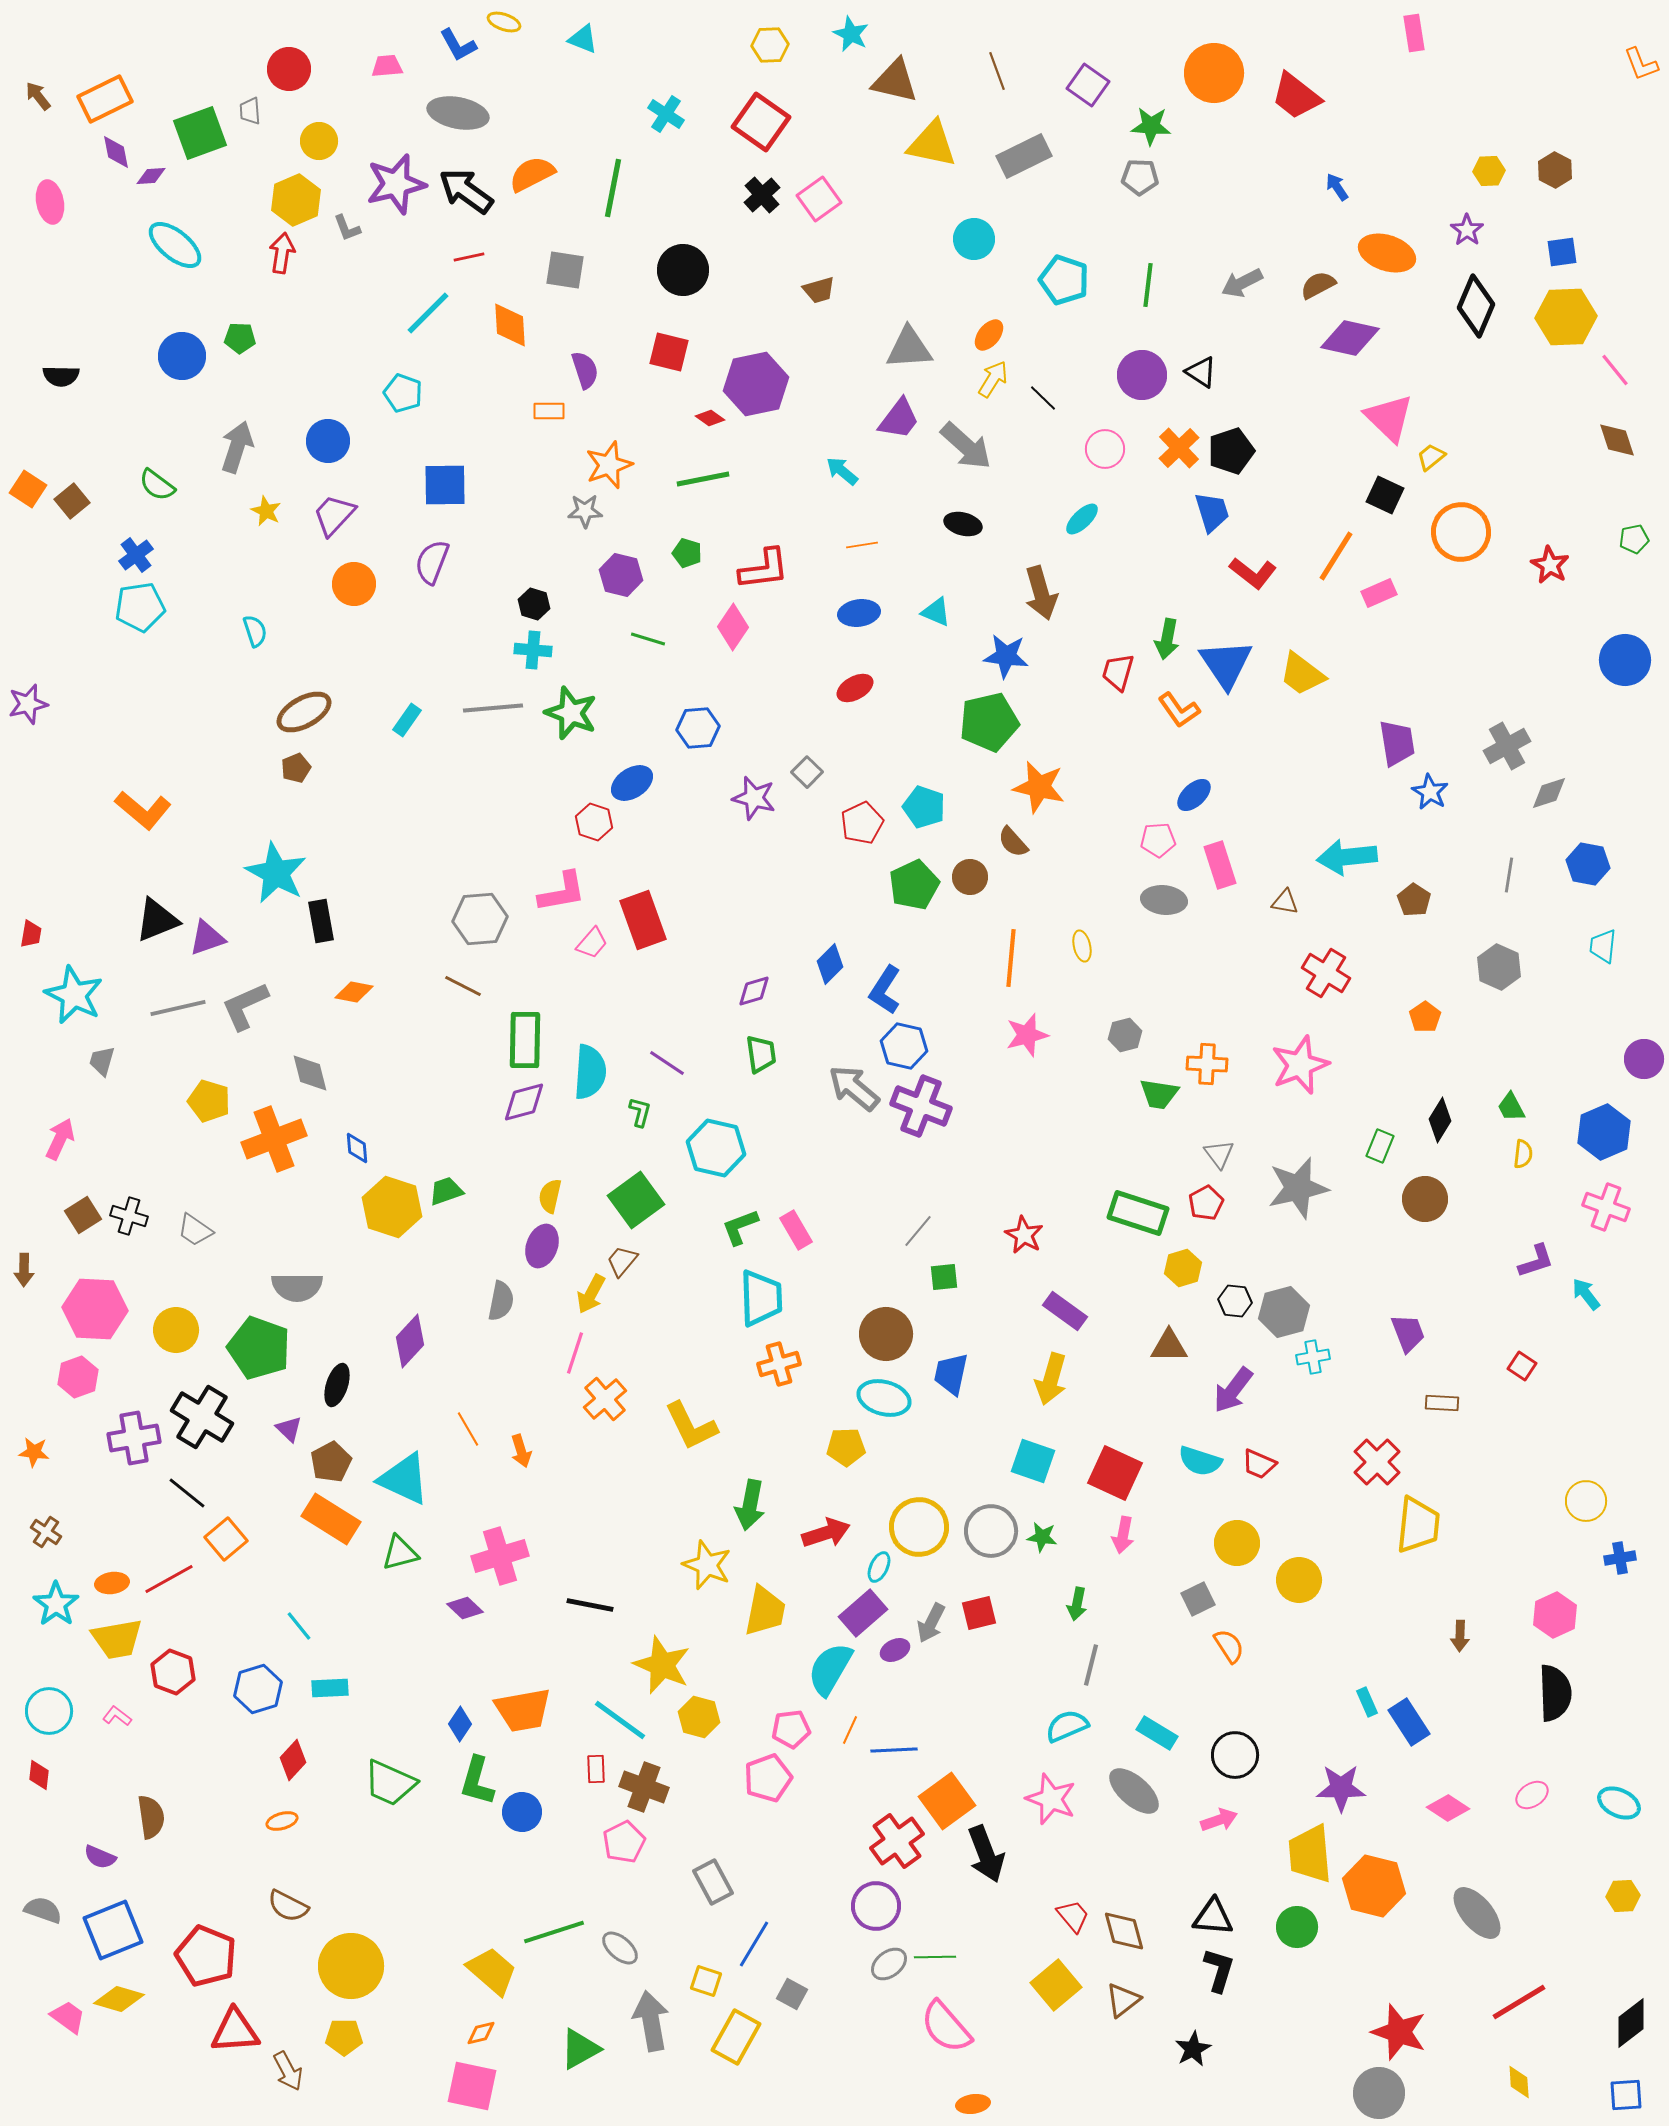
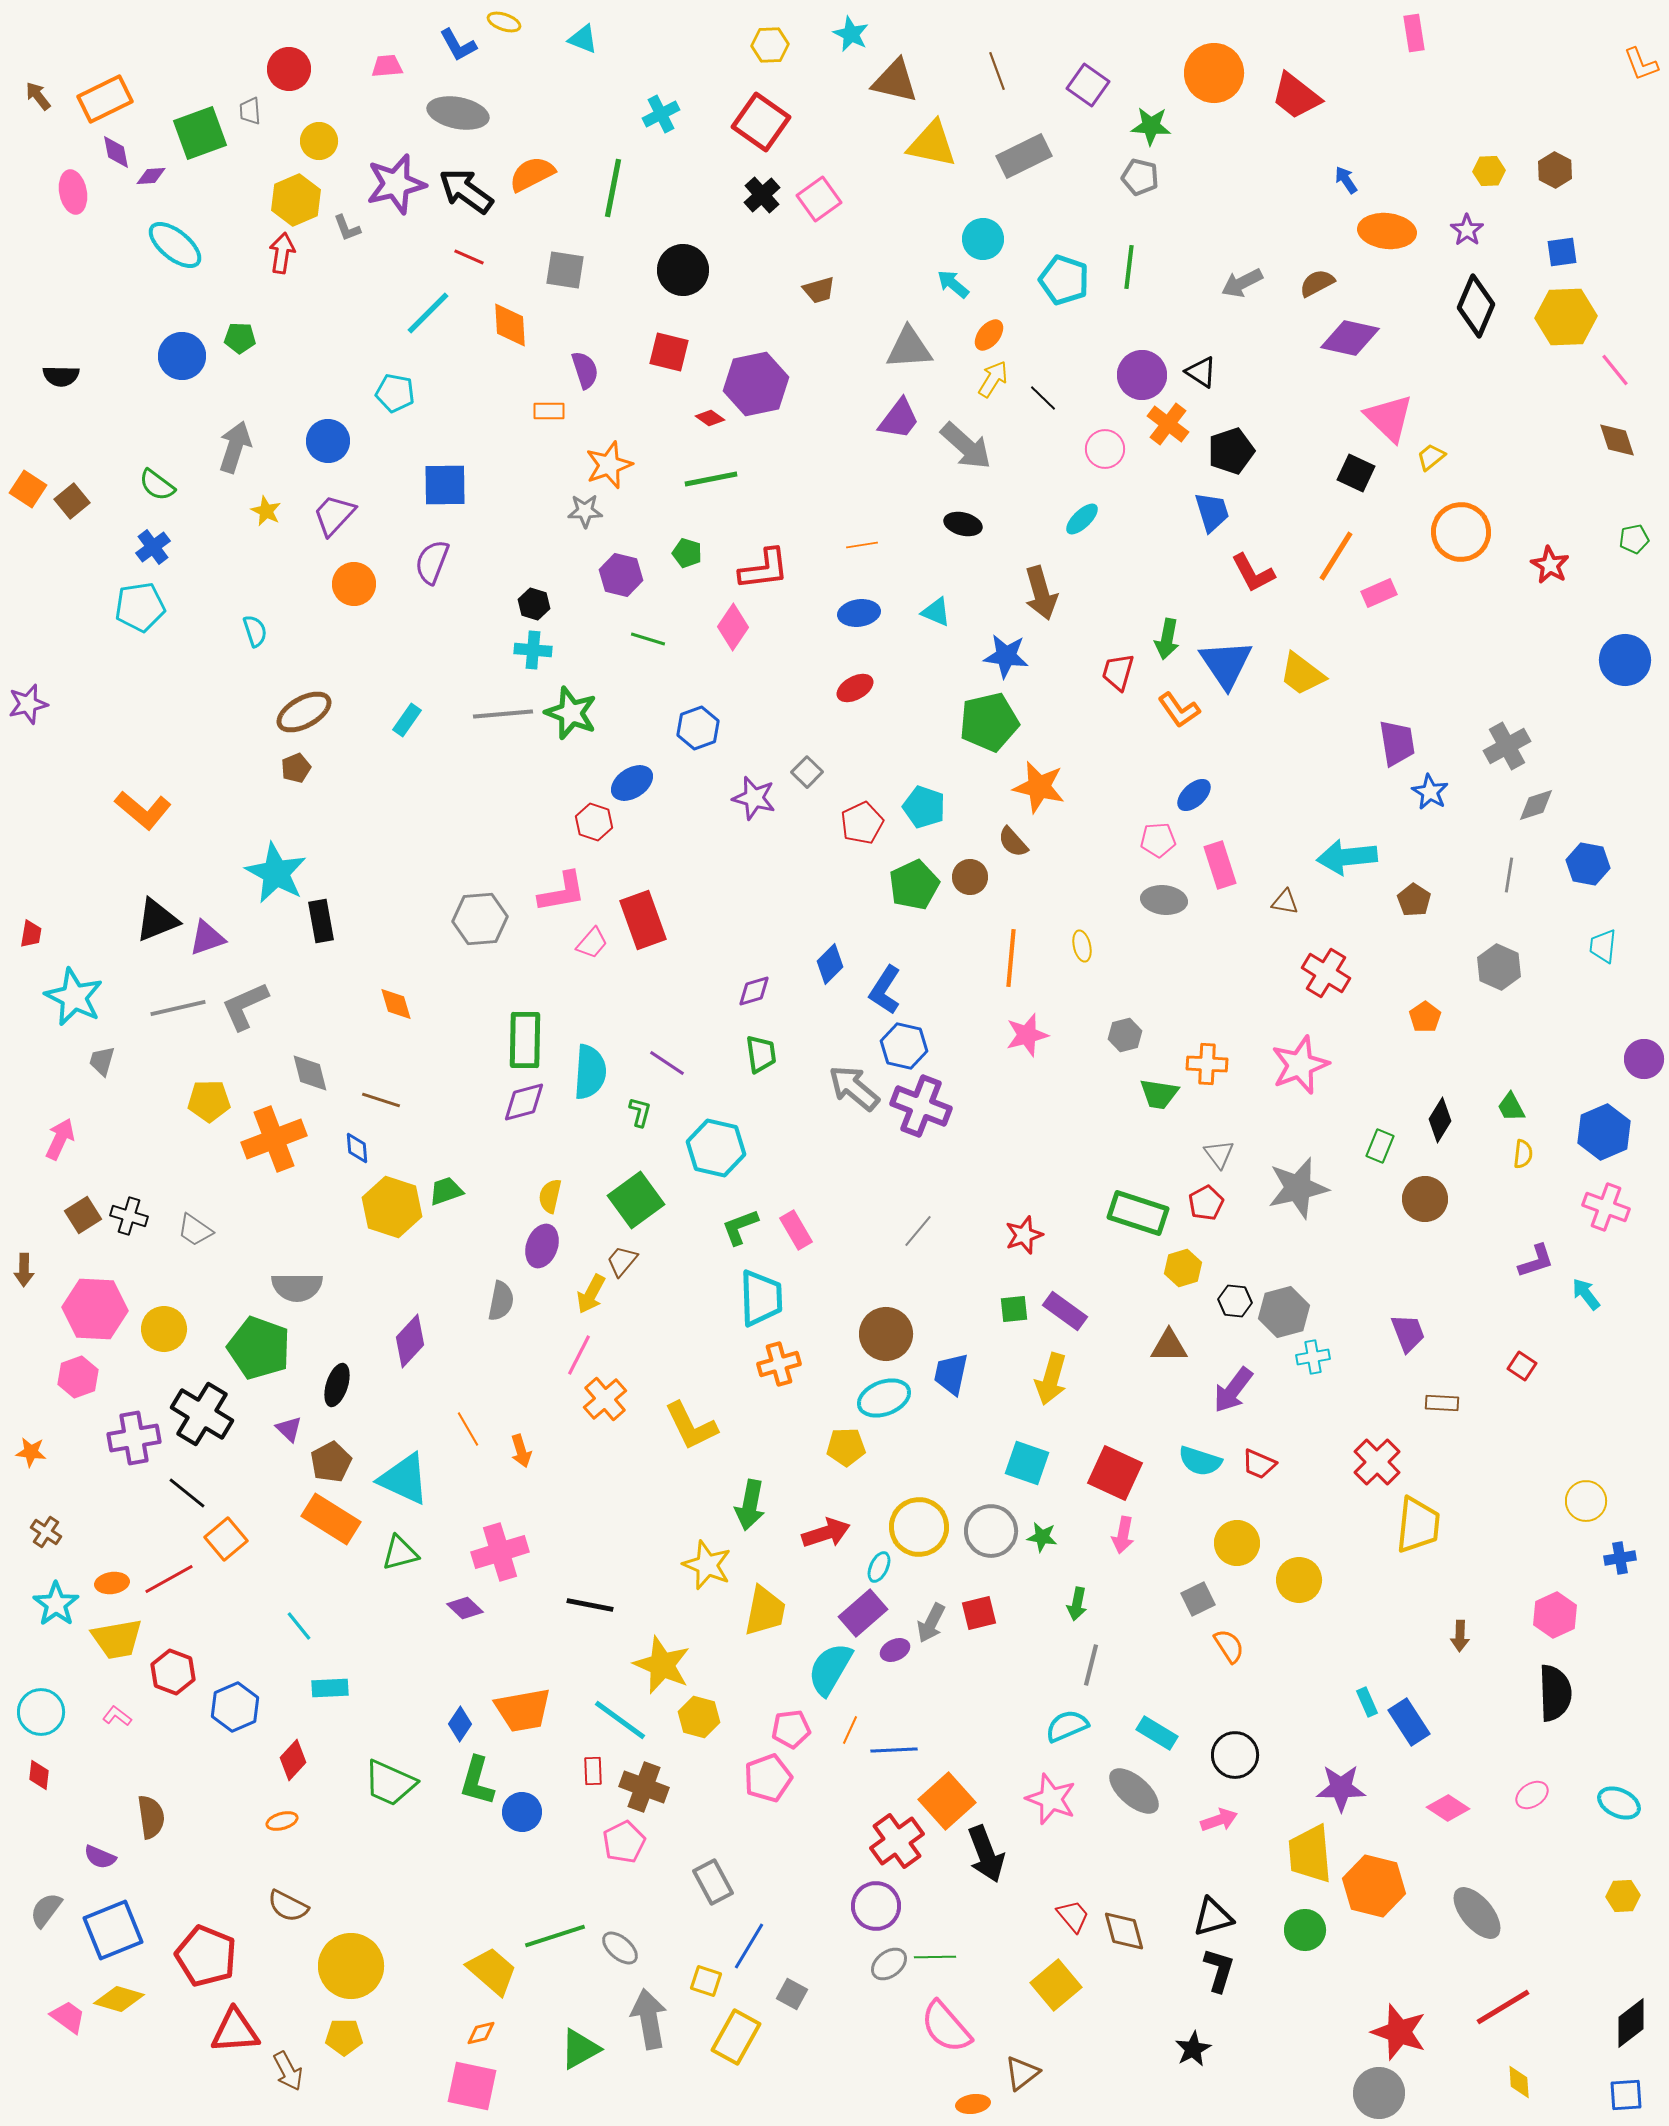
cyan cross at (666, 114): moved 5 px left; rotated 30 degrees clockwise
gray pentagon at (1140, 177): rotated 12 degrees clockwise
blue arrow at (1337, 187): moved 9 px right, 7 px up
pink ellipse at (50, 202): moved 23 px right, 10 px up
cyan circle at (974, 239): moved 9 px right
orange ellipse at (1387, 253): moved 22 px up; rotated 12 degrees counterclockwise
red line at (469, 257): rotated 36 degrees clockwise
green line at (1148, 285): moved 19 px left, 18 px up
brown semicircle at (1318, 285): moved 1 px left, 2 px up
cyan pentagon at (403, 393): moved 8 px left; rotated 9 degrees counterclockwise
gray arrow at (237, 447): moved 2 px left
orange cross at (1179, 448): moved 11 px left, 24 px up; rotated 9 degrees counterclockwise
cyan arrow at (842, 471): moved 111 px right, 187 px up
green line at (703, 479): moved 8 px right
black square at (1385, 495): moved 29 px left, 22 px up
blue cross at (136, 555): moved 17 px right, 8 px up
red L-shape at (1253, 573): rotated 24 degrees clockwise
gray line at (493, 708): moved 10 px right, 6 px down
blue hexagon at (698, 728): rotated 15 degrees counterclockwise
gray diamond at (1549, 793): moved 13 px left, 12 px down
brown line at (463, 986): moved 82 px left, 114 px down; rotated 9 degrees counterclockwise
orange diamond at (354, 992): moved 42 px right, 12 px down; rotated 63 degrees clockwise
cyan star at (74, 995): moved 2 px down
yellow pentagon at (209, 1101): rotated 18 degrees counterclockwise
red star at (1024, 1235): rotated 24 degrees clockwise
green square at (944, 1277): moved 70 px right, 32 px down
yellow circle at (176, 1330): moved 12 px left, 1 px up
pink line at (575, 1353): moved 4 px right, 2 px down; rotated 9 degrees clockwise
cyan ellipse at (884, 1398): rotated 36 degrees counterclockwise
black cross at (202, 1417): moved 3 px up
orange star at (34, 1452): moved 3 px left
cyan square at (1033, 1461): moved 6 px left, 2 px down
pink cross at (500, 1556): moved 4 px up
blue hexagon at (258, 1689): moved 23 px left, 18 px down; rotated 6 degrees counterclockwise
cyan circle at (49, 1711): moved 8 px left, 1 px down
red rectangle at (596, 1769): moved 3 px left, 2 px down
orange square at (947, 1801): rotated 6 degrees counterclockwise
gray semicircle at (43, 1910): moved 3 px right; rotated 72 degrees counterclockwise
black triangle at (1213, 1917): rotated 21 degrees counterclockwise
green circle at (1297, 1927): moved 8 px right, 3 px down
green line at (554, 1932): moved 1 px right, 4 px down
blue line at (754, 1944): moved 5 px left, 2 px down
brown triangle at (1123, 2000): moved 101 px left, 73 px down
red line at (1519, 2002): moved 16 px left, 5 px down
gray arrow at (651, 2021): moved 2 px left, 2 px up
